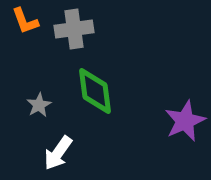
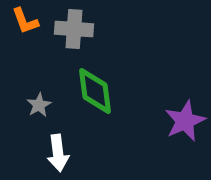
gray cross: rotated 12 degrees clockwise
white arrow: rotated 42 degrees counterclockwise
